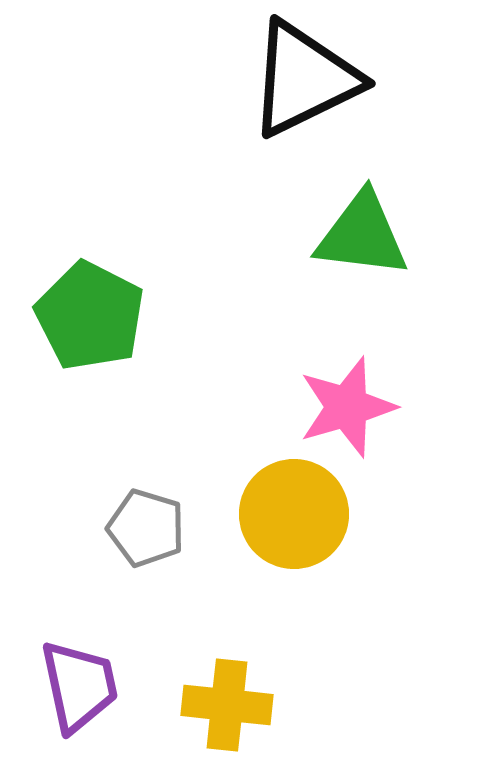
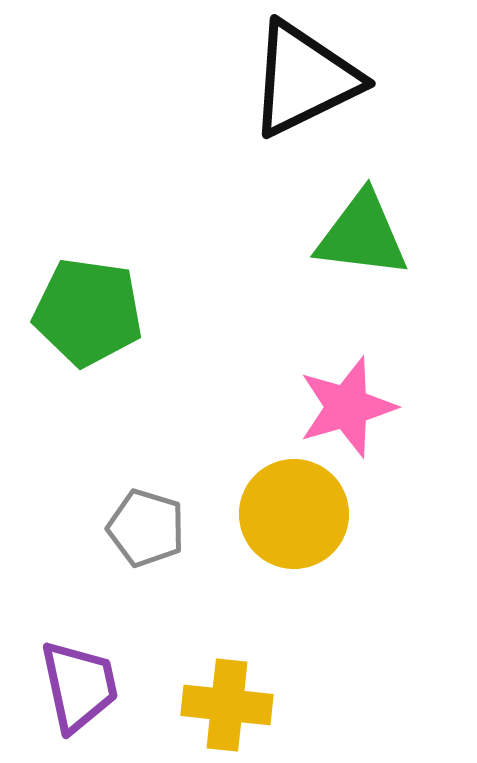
green pentagon: moved 2 px left, 4 px up; rotated 19 degrees counterclockwise
